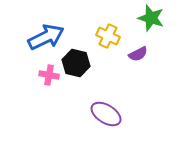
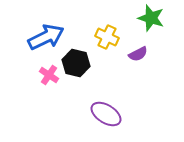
yellow cross: moved 1 px left, 1 px down
pink cross: rotated 24 degrees clockwise
